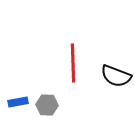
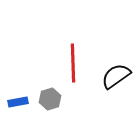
black semicircle: rotated 124 degrees clockwise
gray hexagon: moved 3 px right, 6 px up; rotated 20 degrees counterclockwise
